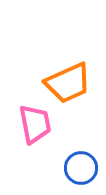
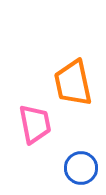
orange trapezoid: moved 5 px right; rotated 102 degrees clockwise
